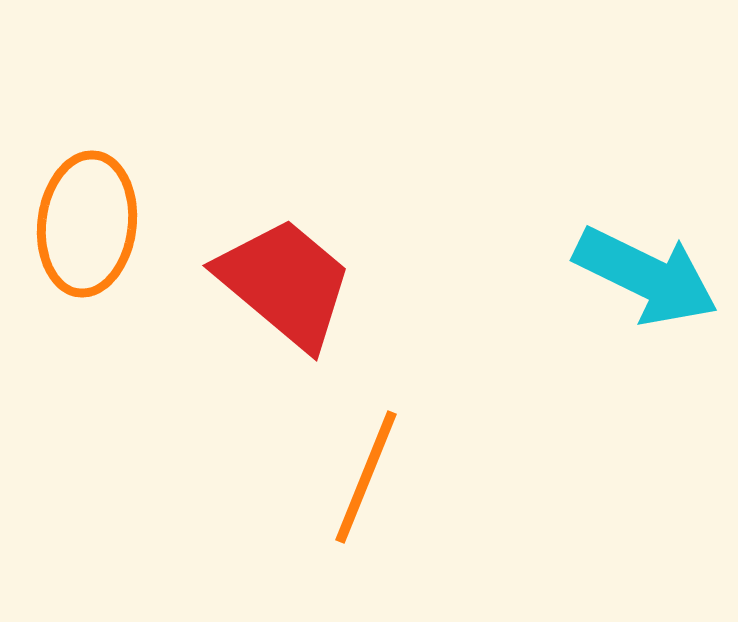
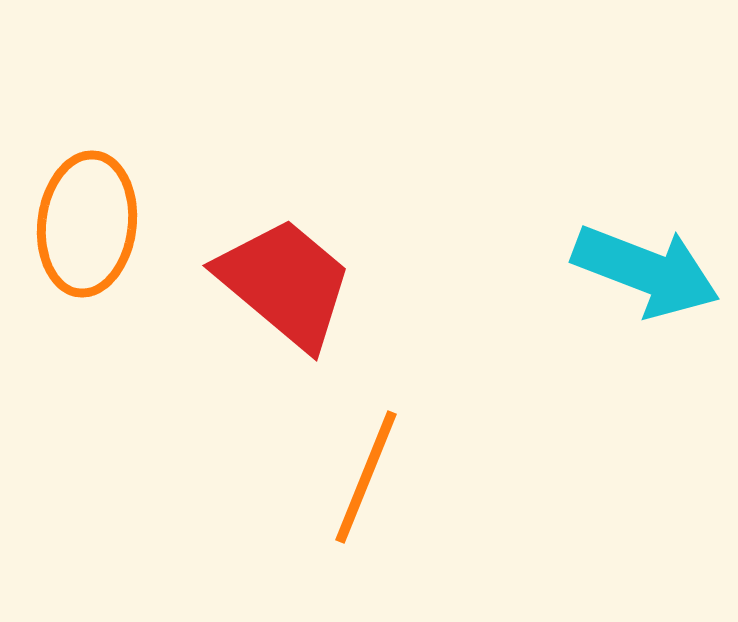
cyan arrow: moved 5 px up; rotated 5 degrees counterclockwise
